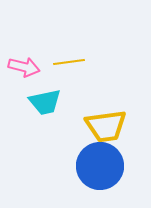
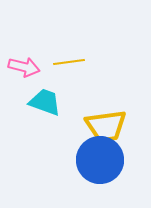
cyan trapezoid: rotated 148 degrees counterclockwise
blue circle: moved 6 px up
